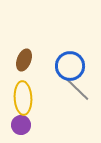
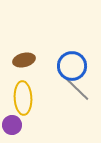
brown ellipse: rotated 55 degrees clockwise
blue circle: moved 2 px right
purple circle: moved 9 px left
